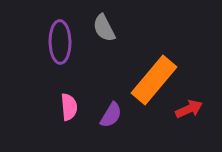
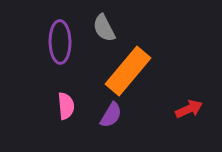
orange rectangle: moved 26 px left, 9 px up
pink semicircle: moved 3 px left, 1 px up
